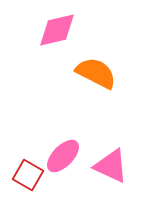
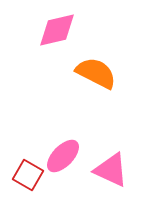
pink triangle: moved 4 px down
